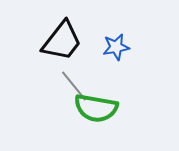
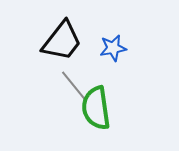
blue star: moved 3 px left, 1 px down
green semicircle: rotated 72 degrees clockwise
